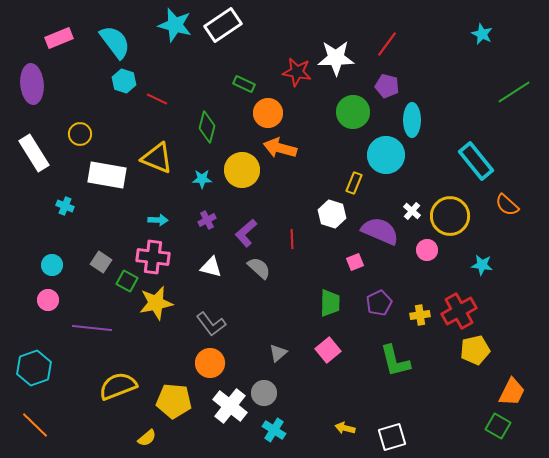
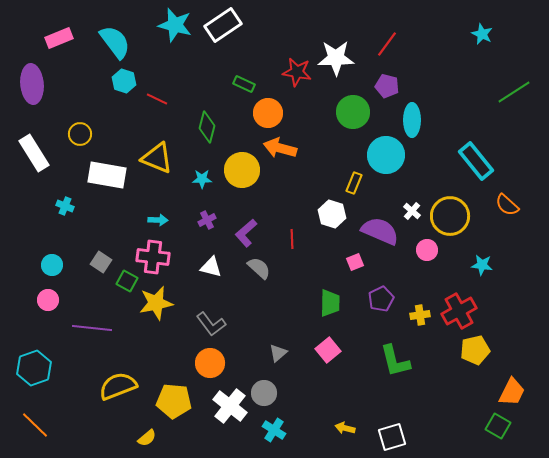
purple pentagon at (379, 303): moved 2 px right, 4 px up
